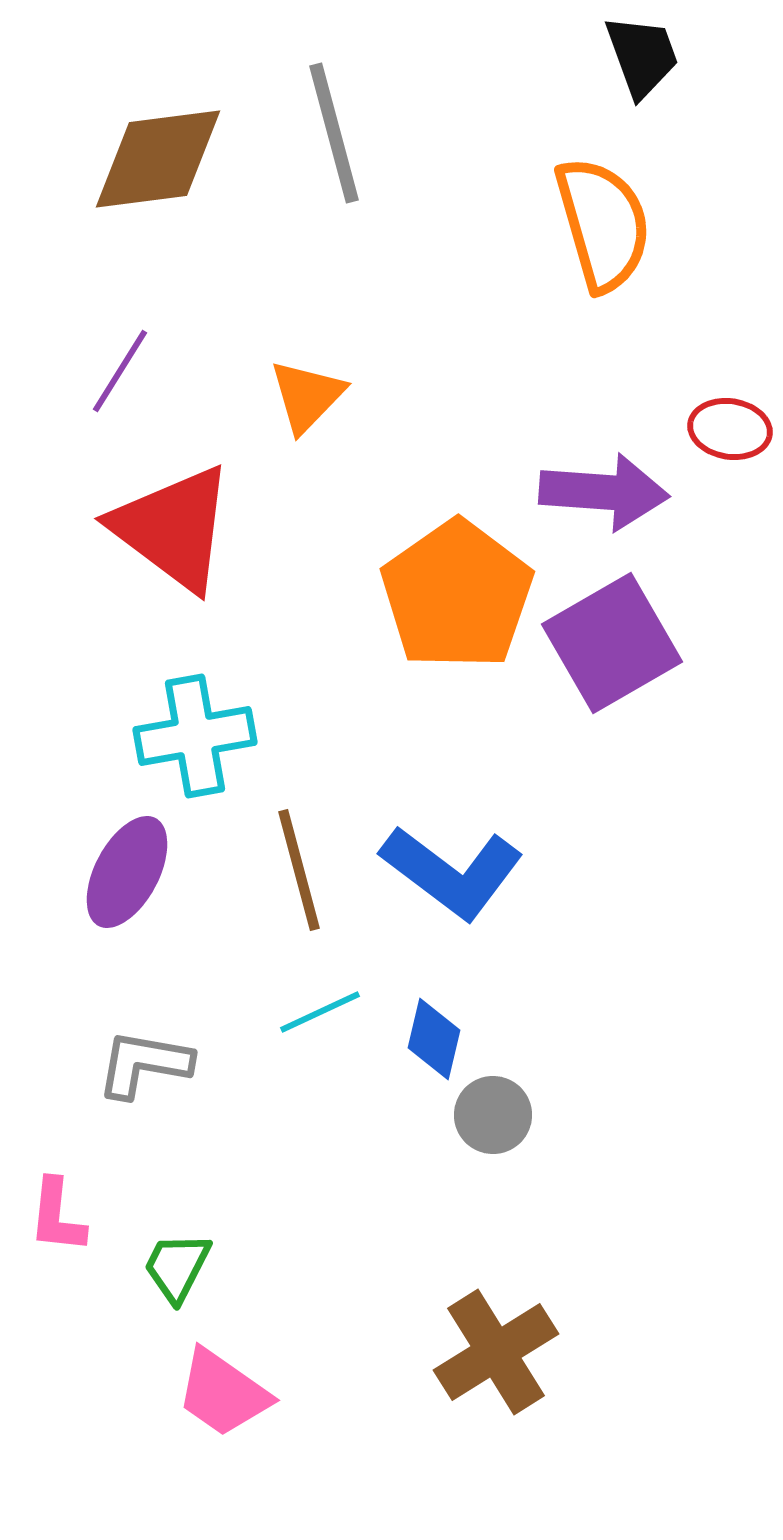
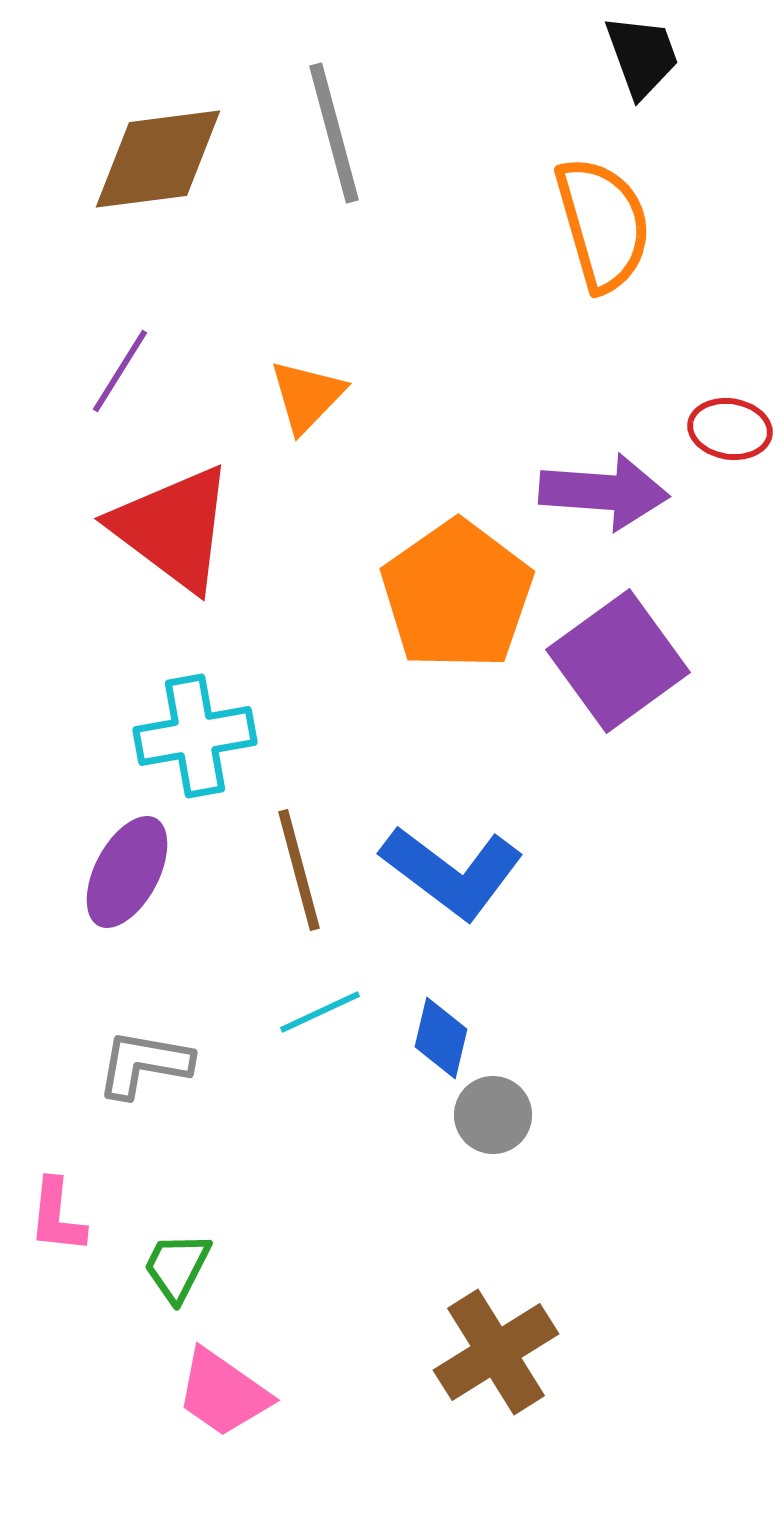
purple square: moved 6 px right, 18 px down; rotated 6 degrees counterclockwise
blue diamond: moved 7 px right, 1 px up
